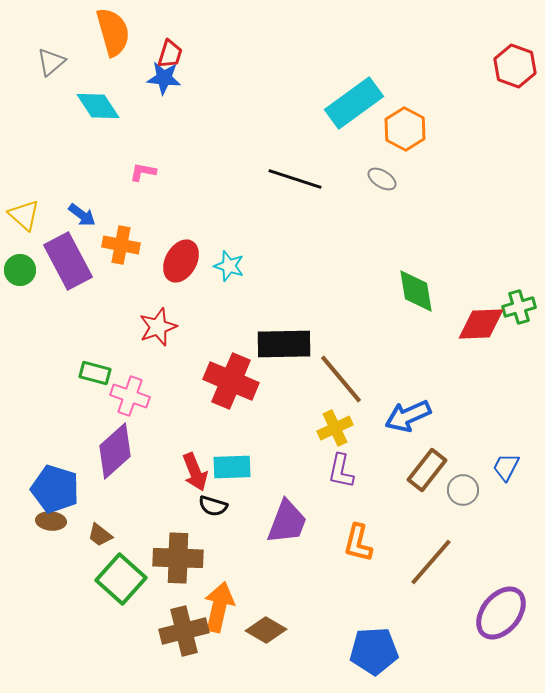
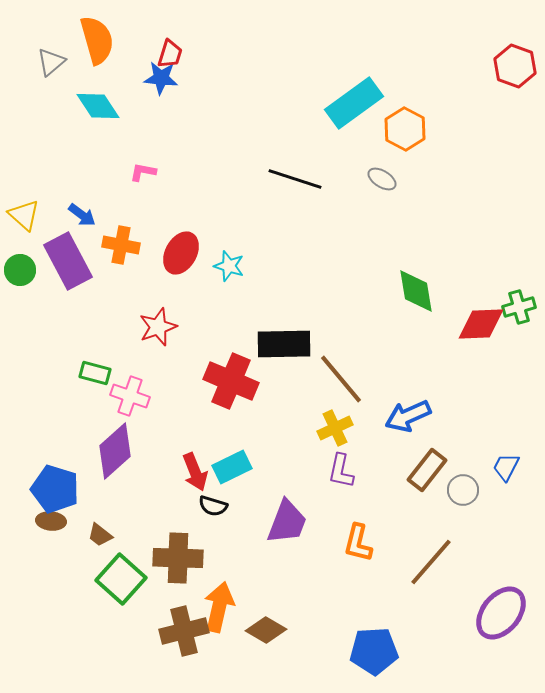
orange semicircle at (113, 32): moved 16 px left, 8 px down
blue star at (164, 78): moved 3 px left
red ellipse at (181, 261): moved 8 px up
cyan rectangle at (232, 467): rotated 24 degrees counterclockwise
